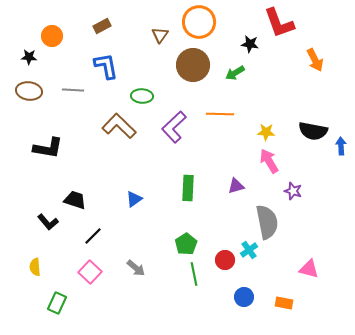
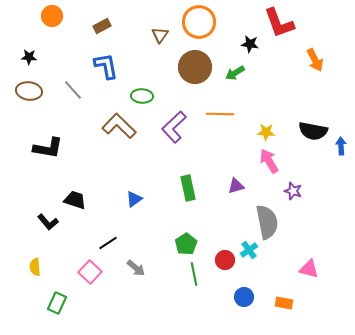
orange circle at (52, 36): moved 20 px up
brown circle at (193, 65): moved 2 px right, 2 px down
gray line at (73, 90): rotated 45 degrees clockwise
green rectangle at (188, 188): rotated 15 degrees counterclockwise
black line at (93, 236): moved 15 px right, 7 px down; rotated 12 degrees clockwise
